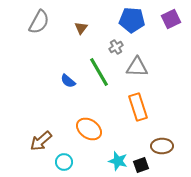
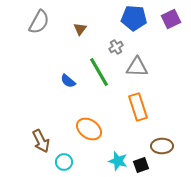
blue pentagon: moved 2 px right, 2 px up
brown triangle: moved 1 px left, 1 px down
brown arrow: rotated 75 degrees counterclockwise
